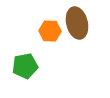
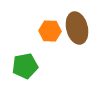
brown ellipse: moved 5 px down
